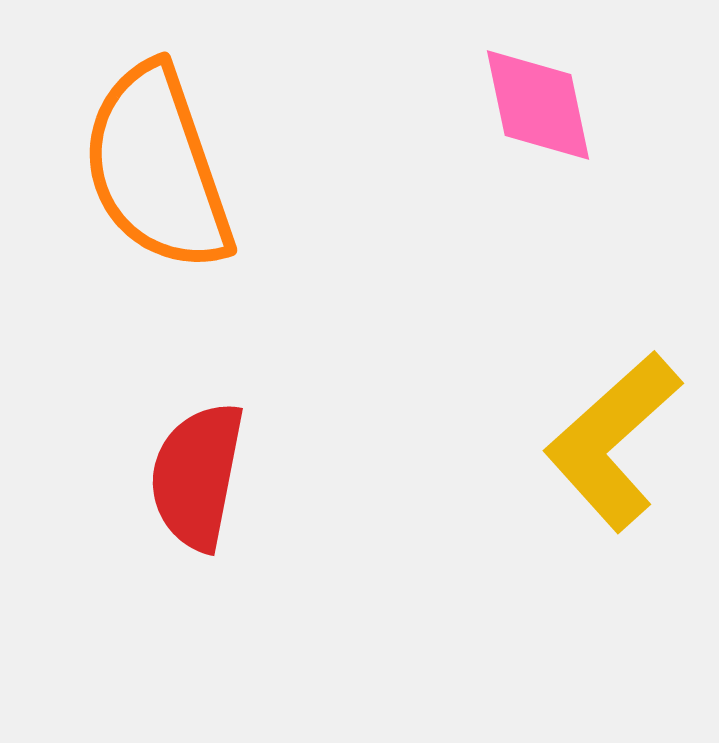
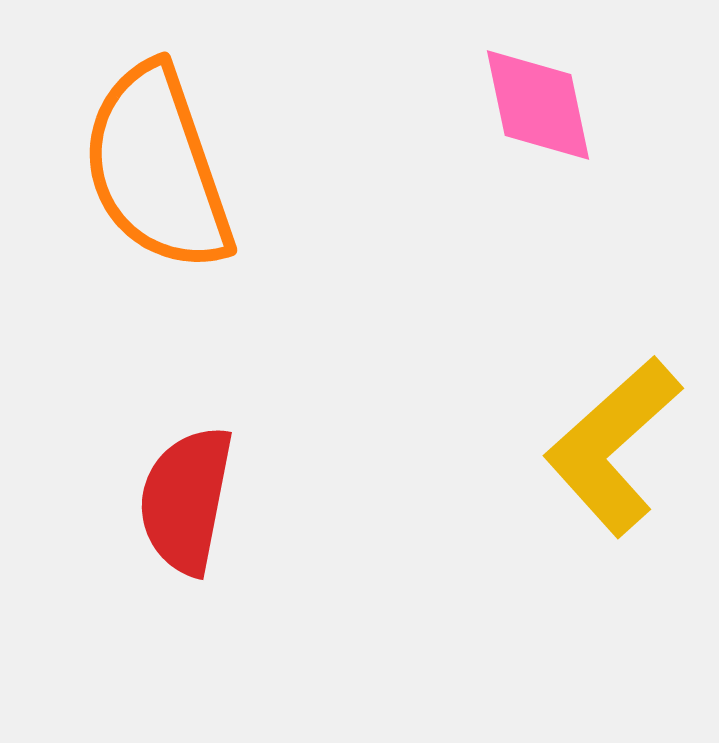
yellow L-shape: moved 5 px down
red semicircle: moved 11 px left, 24 px down
